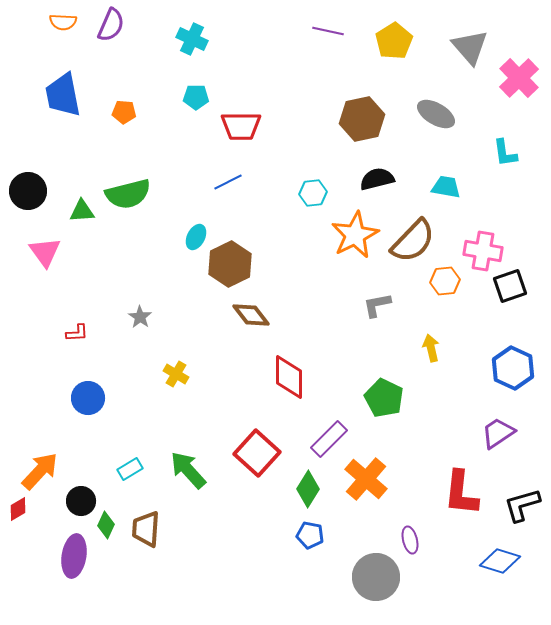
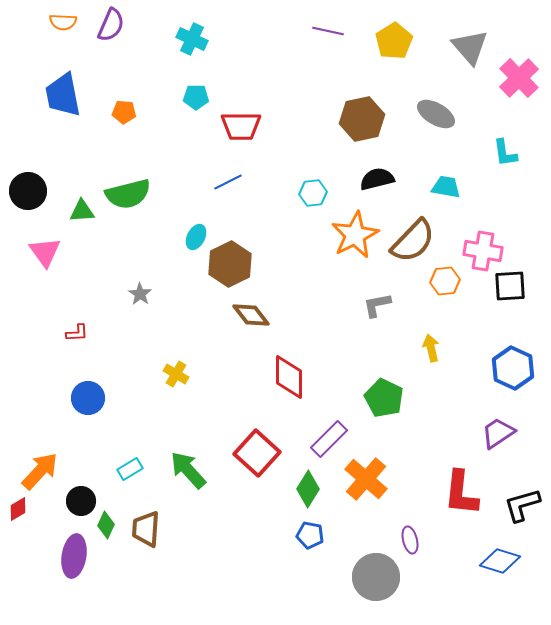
black square at (510, 286): rotated 16 degrees clockwise
gray star at (140, 317): moved 23 px up
